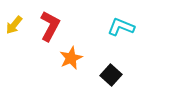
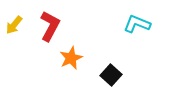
cyan L-shape: moved 16 px right, 3 px up
